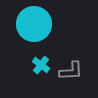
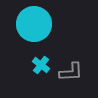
gray L-shape: moved 1 px down
